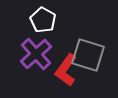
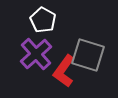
red L-shape: moved 2 px left, 1 px down
